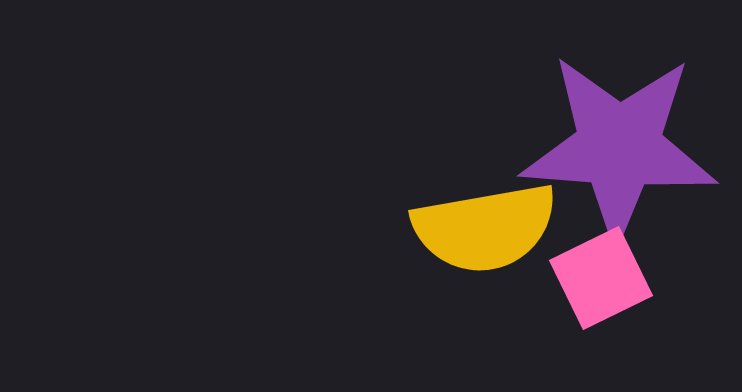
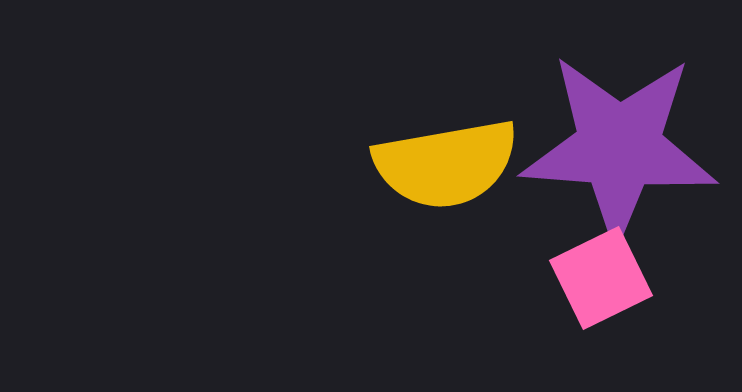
yellow semicircle: moved 39 px left, 64 px up
